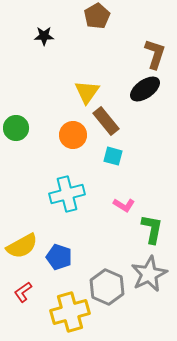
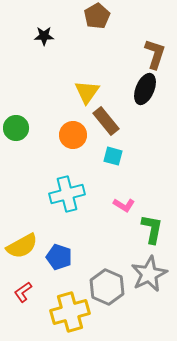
black ellipse: rotated 32 degrees counterclockwise
